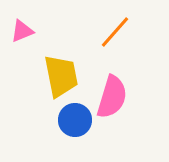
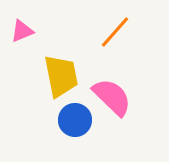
pink semicircle: rotated 63 degrees counterclockwise
